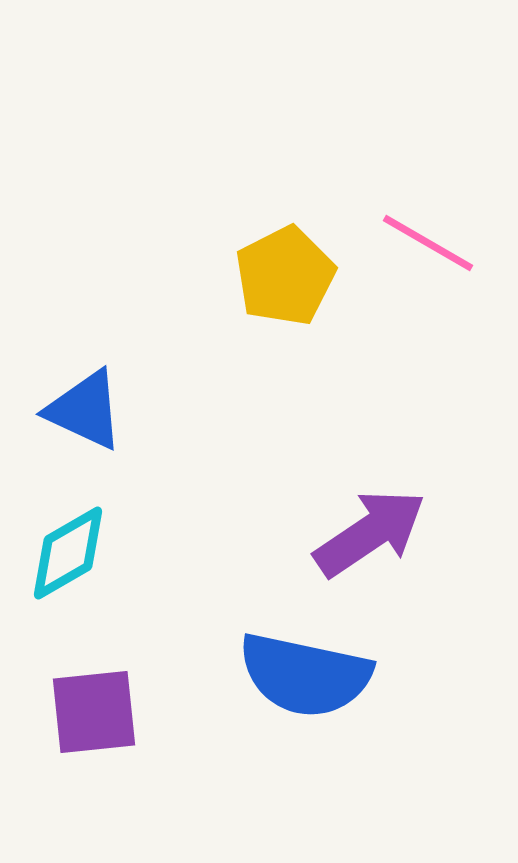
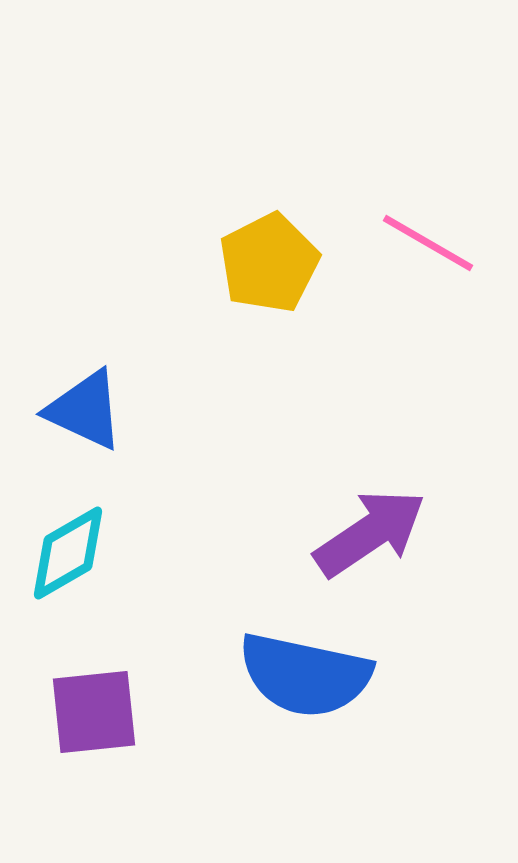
yellow pentagon: moved 16 px left, 13 px up
